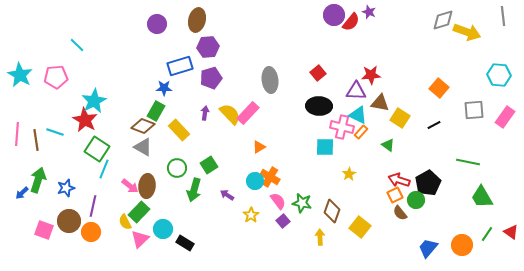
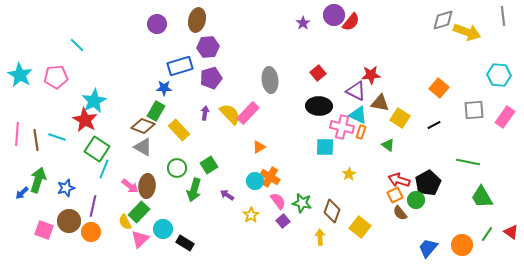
purple star at (369, 12): moved 66 px left, 11 px down; rotated 16 degrees clockwise
purple triangle at (356, 91): rotated 25 degrees clockwise
cyan line at (55, 132): moved 2 px right, 5 px down
orange rectangle at (361, 132): rotated 24 degrees counterclockwise
